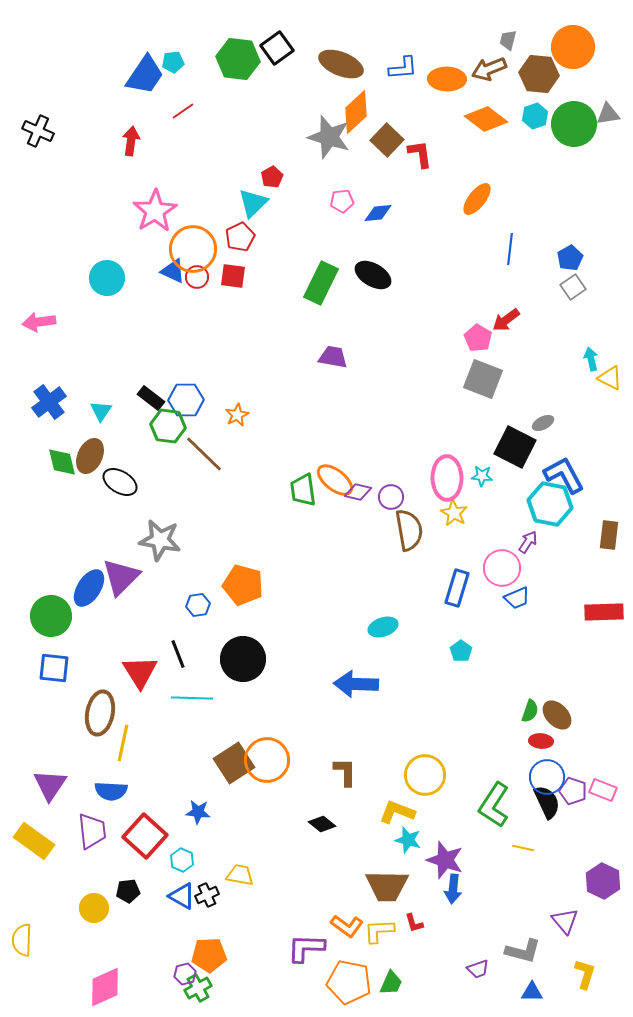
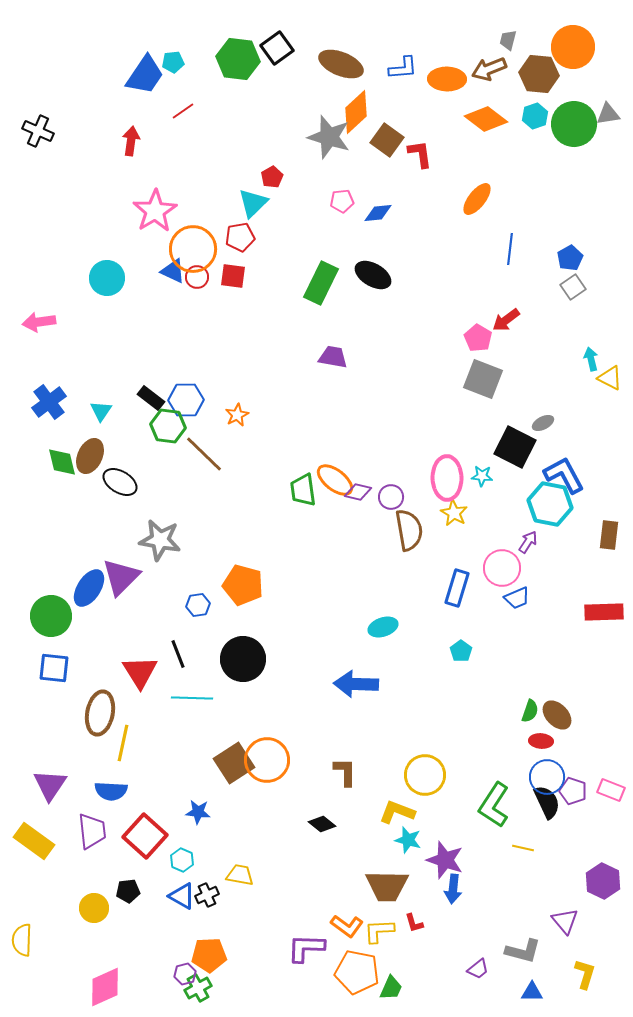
brown square at (387, 140): rotated 8 degrees counterclockwise
red pentagon at (240, 237): rotated 16 degrees clockwise
pink rectangle at (603, 790): moved 8 px right
purple trapezoid at (478, 969): rotated 20 degrees counterclockwise
orange pentagon at (349, 982): moved 8 px right, 10 px up
green trapezoid at (391, 983): moved 5 px down
